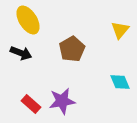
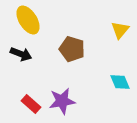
brown pentagon: rotated 25 degrees counterclockwise
black arrow: moved 1 px down
